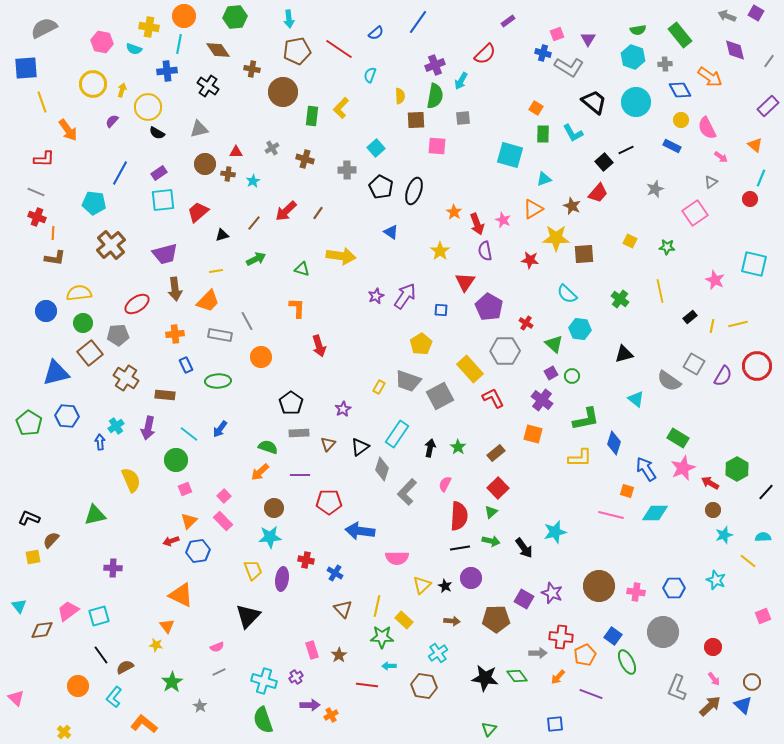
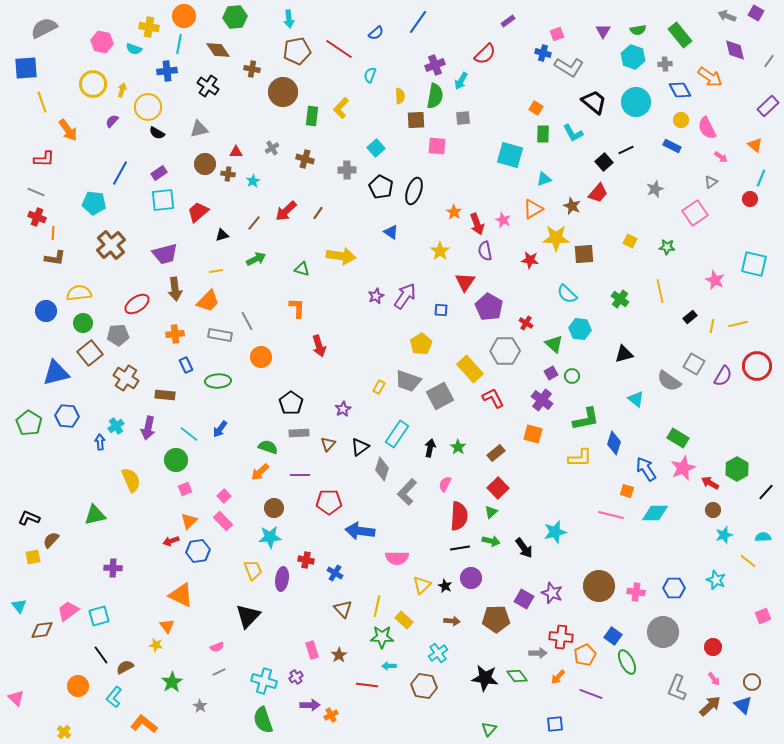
purple triangle at (588, 39): moved 15 px right, 8 px up
